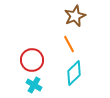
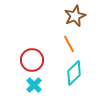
cyan cross: rotated 14 degrees clockwise
